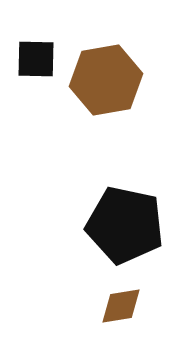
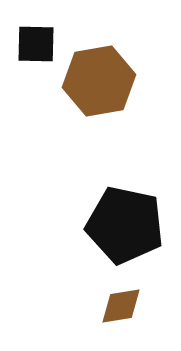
black square: moved 15 px up
brown hexagon: moved 7 px left, 1 px down
